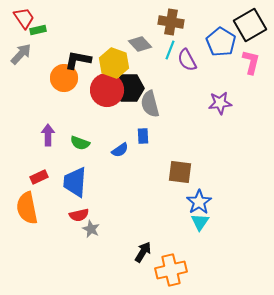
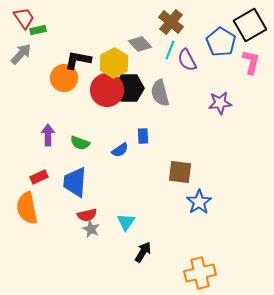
brown cross: rotated 30 degrees clockwise
yellow hexagon: rotated 12 degrees clockwise
gray semicircle: moved 10 px right, 11 px up
red semicircle: moved 8 px right
cyan triangle: moved 74 px left
orange cross: moved 29 px right, 3 px down
